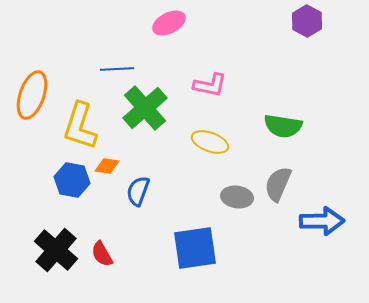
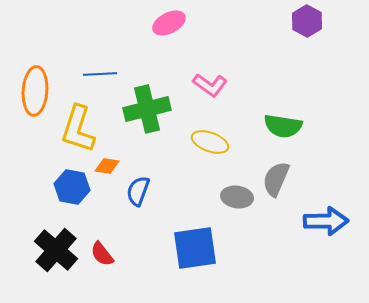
blue line: moved 17 px left, 5 px down
pink L-shape: rotated 24 degrees clockwise
orange ellipse: moved 3 px right, 4 px up; rotated 15 degrees counterclockwise
green cross: moved 2 px right, 1 px down; rotated 27 degrees clockwise
yellow L-shape: moved 2 px left, 3 px down
blue hexagon: moved 7 px down
gray semicircle: moved 2 px left, 5 px up
blue arrow: moved 4 px right
red semicircle: rotated 8 degrees counterclockwise
